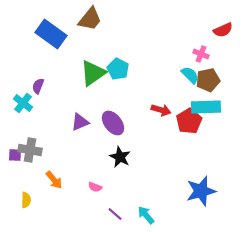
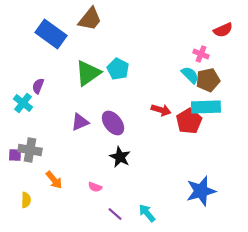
green triangle: moved 5 px left
cyan arrow: moved 1 px right, 2 px up
